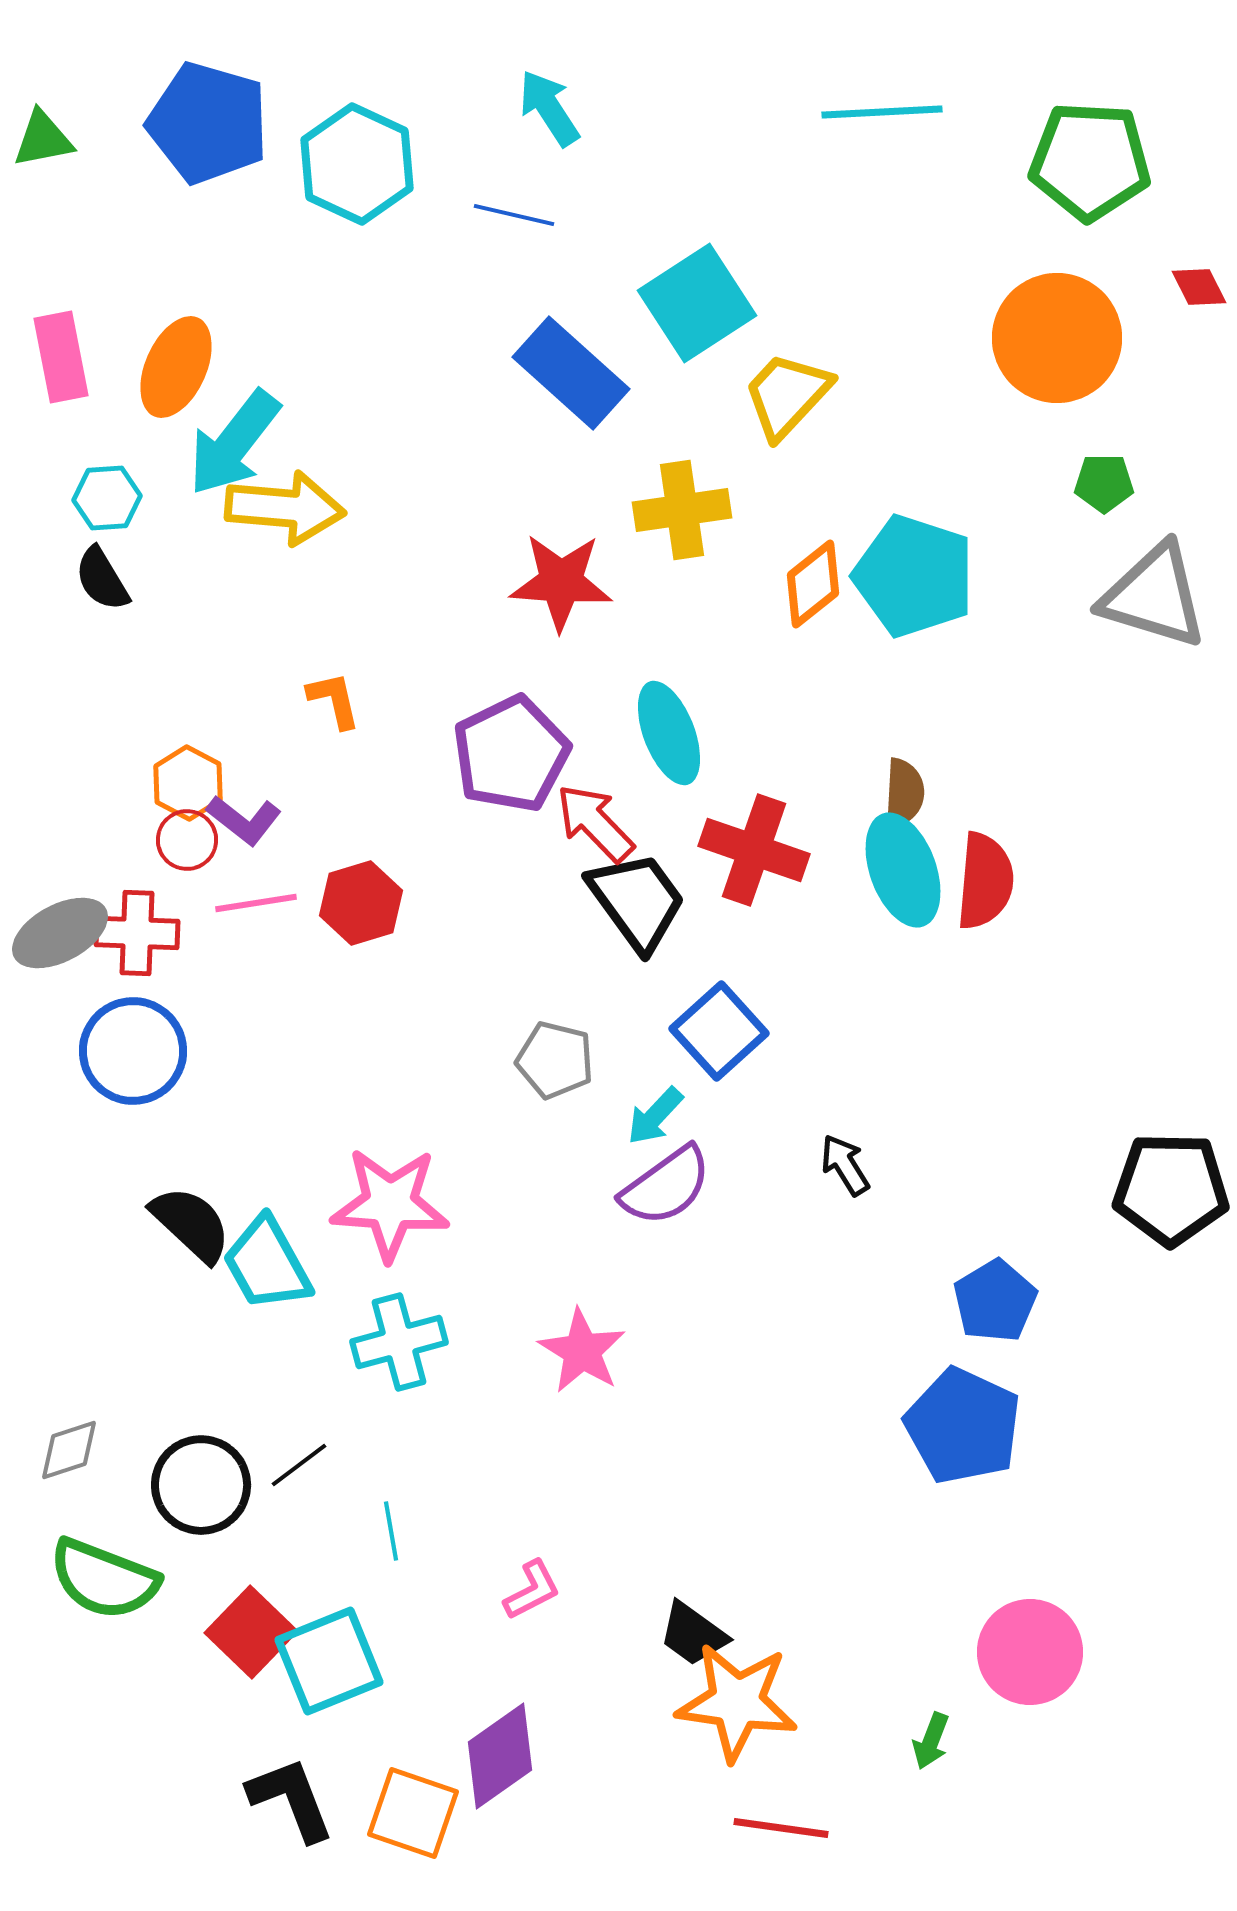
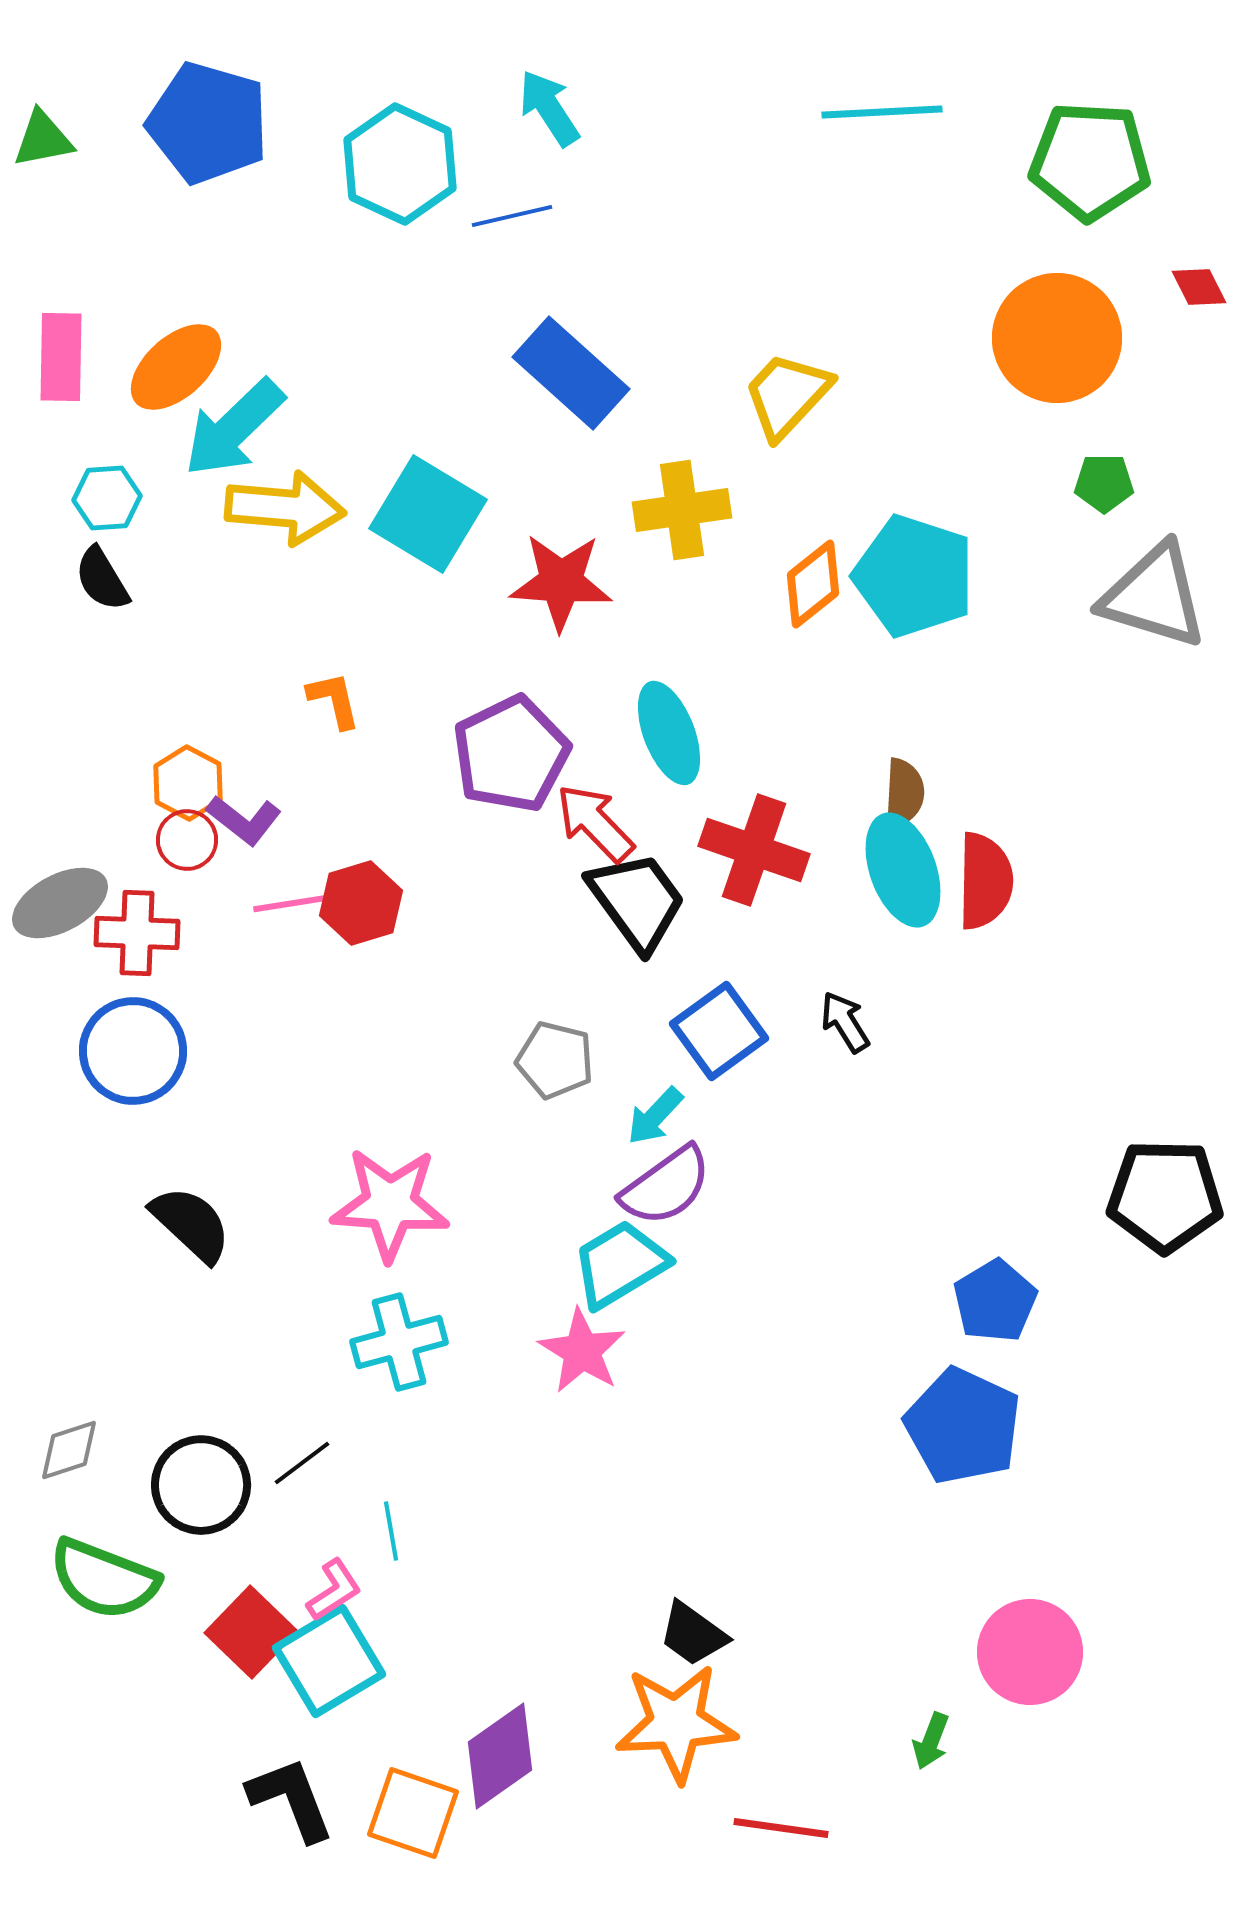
cyan hexagon at (357, 164): moved 43 px right
blue line at (514, 215): moved 2 px left, 1 px down; rotated 26 degrees counterclockwise
cyan square at (697, 303): moved 269 px left, 211 px down; rotated 26 degrees counterclockwise
pink rectangle at (61, 357): rotated 12 degrees clockwise
orange ellipse at (176, 367): rotated 24 degrees clockwise
cyan arrow at (234, 443): moved 15 px up; rotated 8 degrees clockwise
red semicircle at (985, 881): rotated 4 degrees counterclockwise
pink line at (256, 903): moved 38 px right
gray ellipse at (60, 933): moved 30 px up
blue square at (719, 1031): rotated 6 degrees clockwise
black arrow at (845, 1165): moved 143 px up
black pentagon at (1171, 1189): moved 6 px left, 7 px down
cyan trapezoid at (267, 1264): moved 353 px right; rotated 88 degrees clockwise
black line at (299, 1465): moved 3 px right, 2 px up
pink L-shape at (532, 1590): moved 198 px left; rotated 6 degrees counterclockwise
cyan square at (329, 1661): rotated 9 degrees counterclockwise
orange star at (737, 1702): moved 61 px left, 21 px down; rotated 11 degrees counterclockwise
